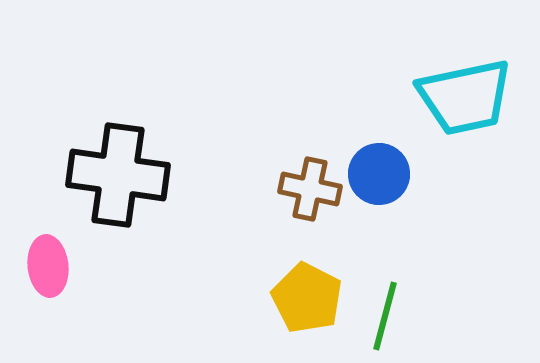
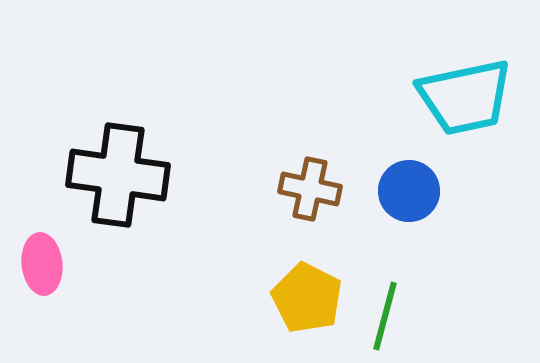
blue circle: moved 30 px right, 17 px down
pink ellipse: moved 6 px left, 2 px up
